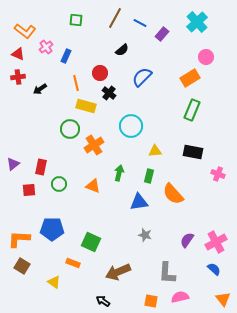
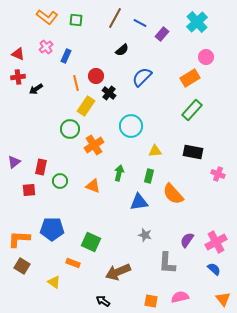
orange L-shape at (25, 31): moved 22 px right, 14 px up
red circle at (100, 73): moved 4 px left, 3 px down
black arrow at (40, 89): moved 4 px left
yellow rectangle at (86, 106): rotated 72 degrees counterclockwise
green rectangle at (192, 110): rotated 20 degrees clockwise
purple triangle at (13, 164): moved 1 px right, 2 px up
green circle at (59, 184): moved 1 px right, 3 px up
gray L-shape at (167, 273): moved 10 px up
